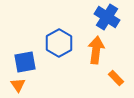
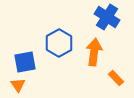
orange arrow: moved 2 px left, 2 px down
